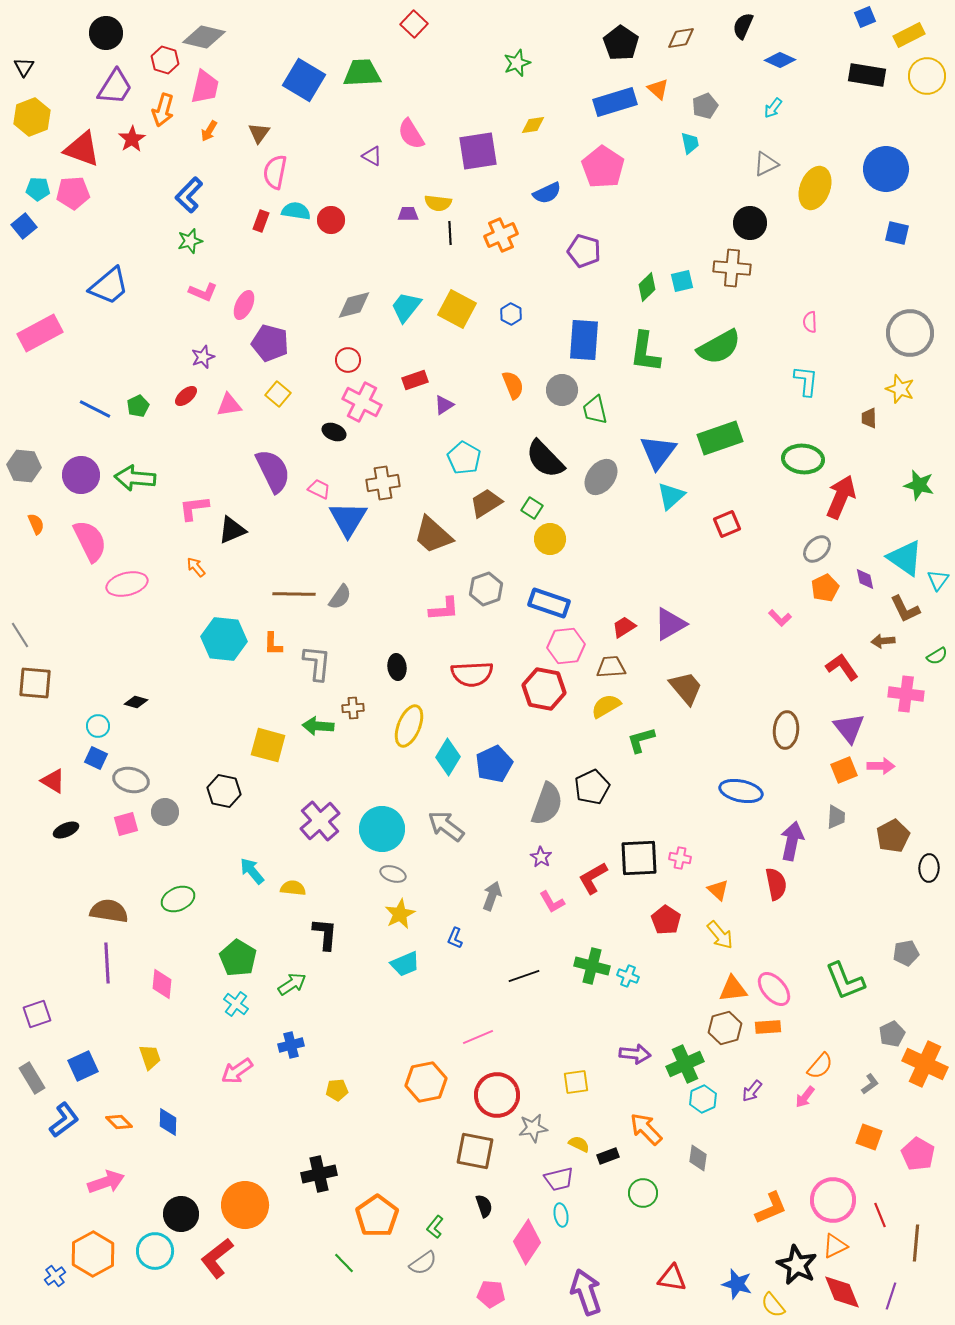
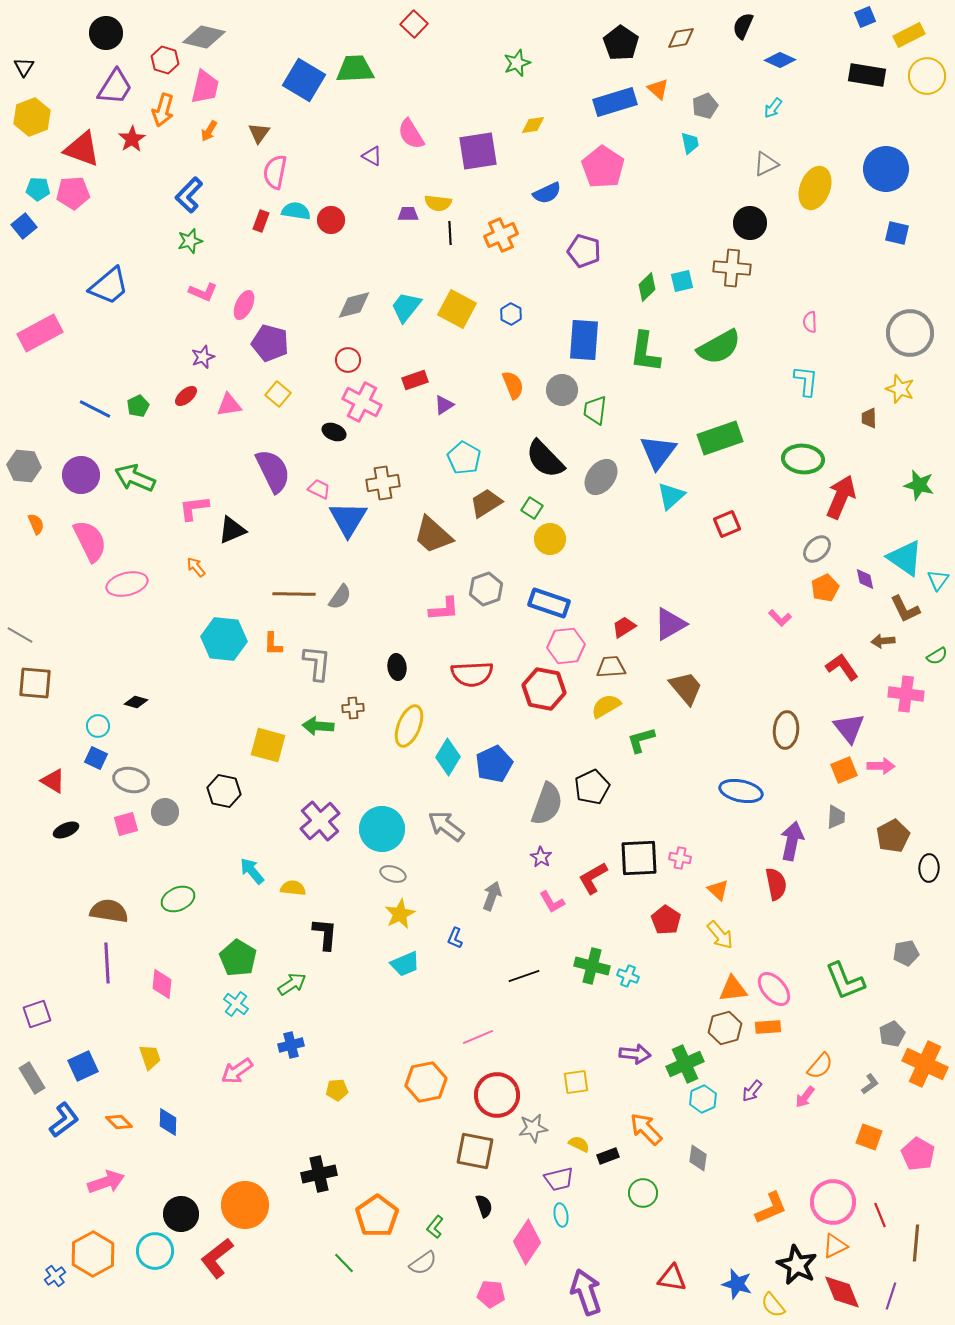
green trapezoid at (362, 73): moved 7 px left, 4 px up
green trapezoid at (595, 410): rotated 20 degrees clockwise
green arrow at (135, 478): rotated 18 degrees clockwise
gray line at (20, 635): rotated 28 degrees counterclockwise
pink circle at (833, 1200): moved 2 px down
